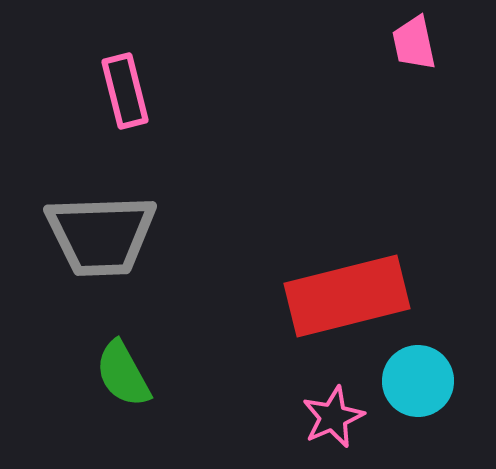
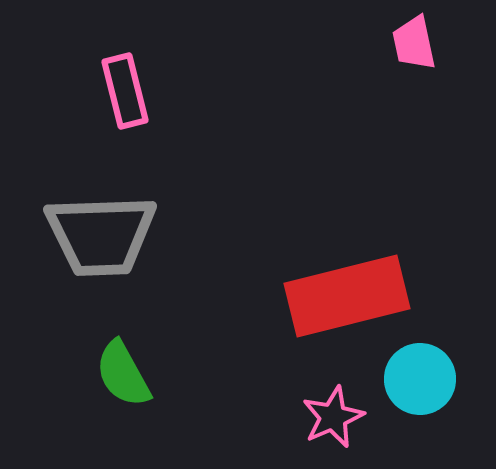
cyan circle: moved 2 px right, 2 px up
